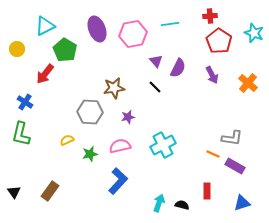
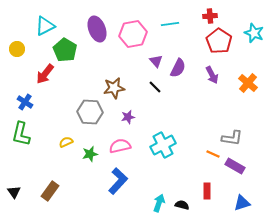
yellow semicircle: moved 1 px left, 2 px down
